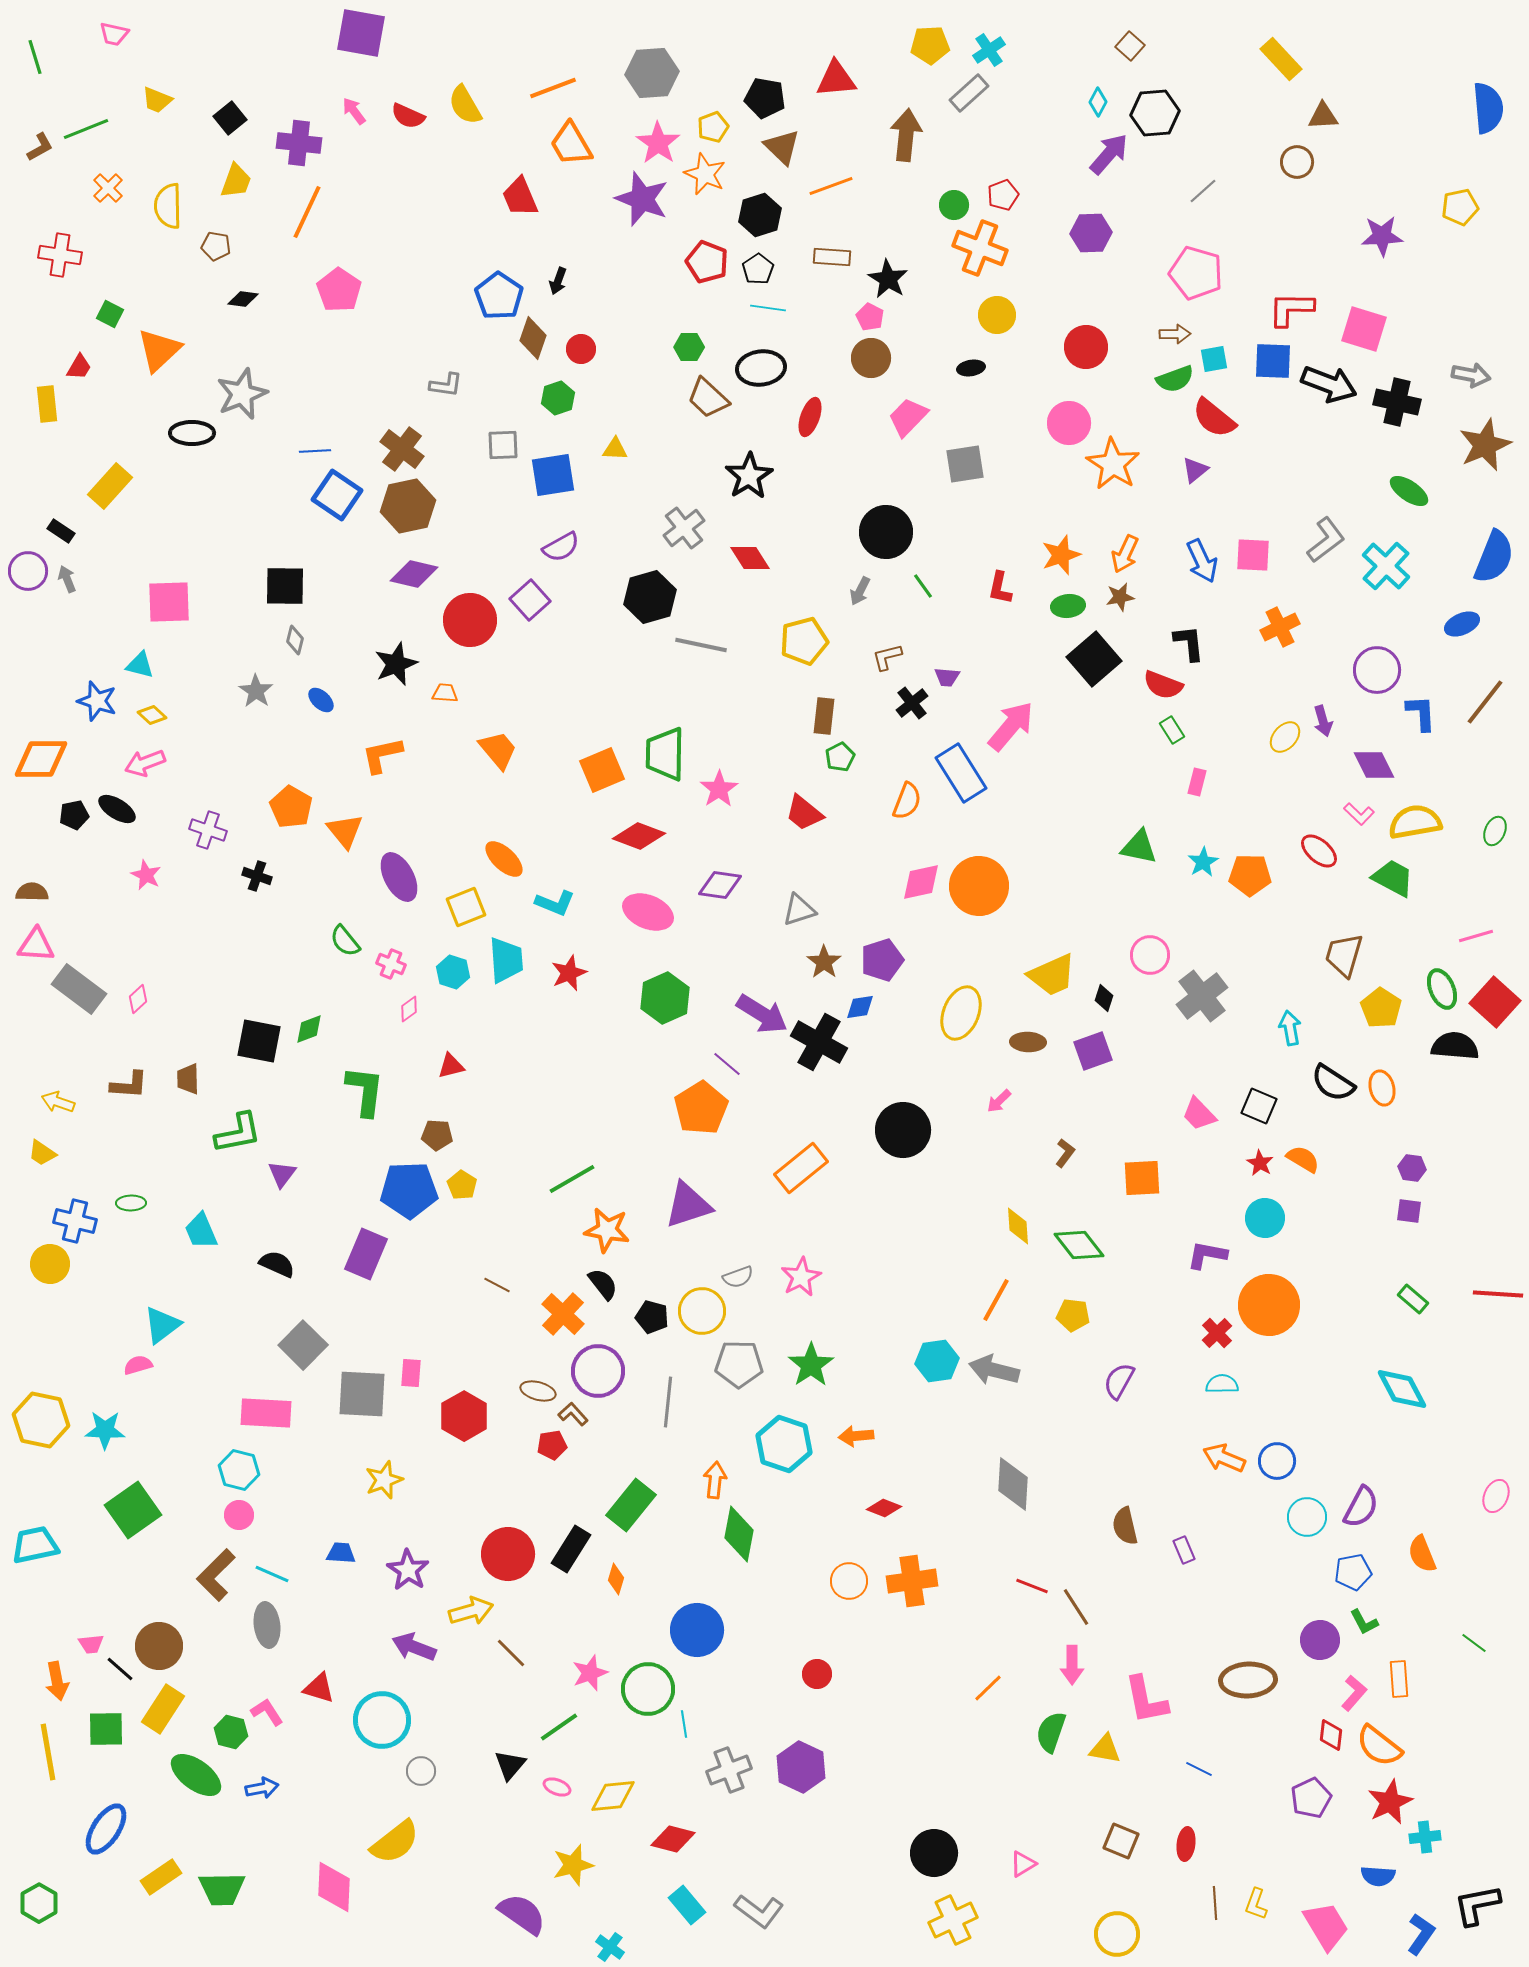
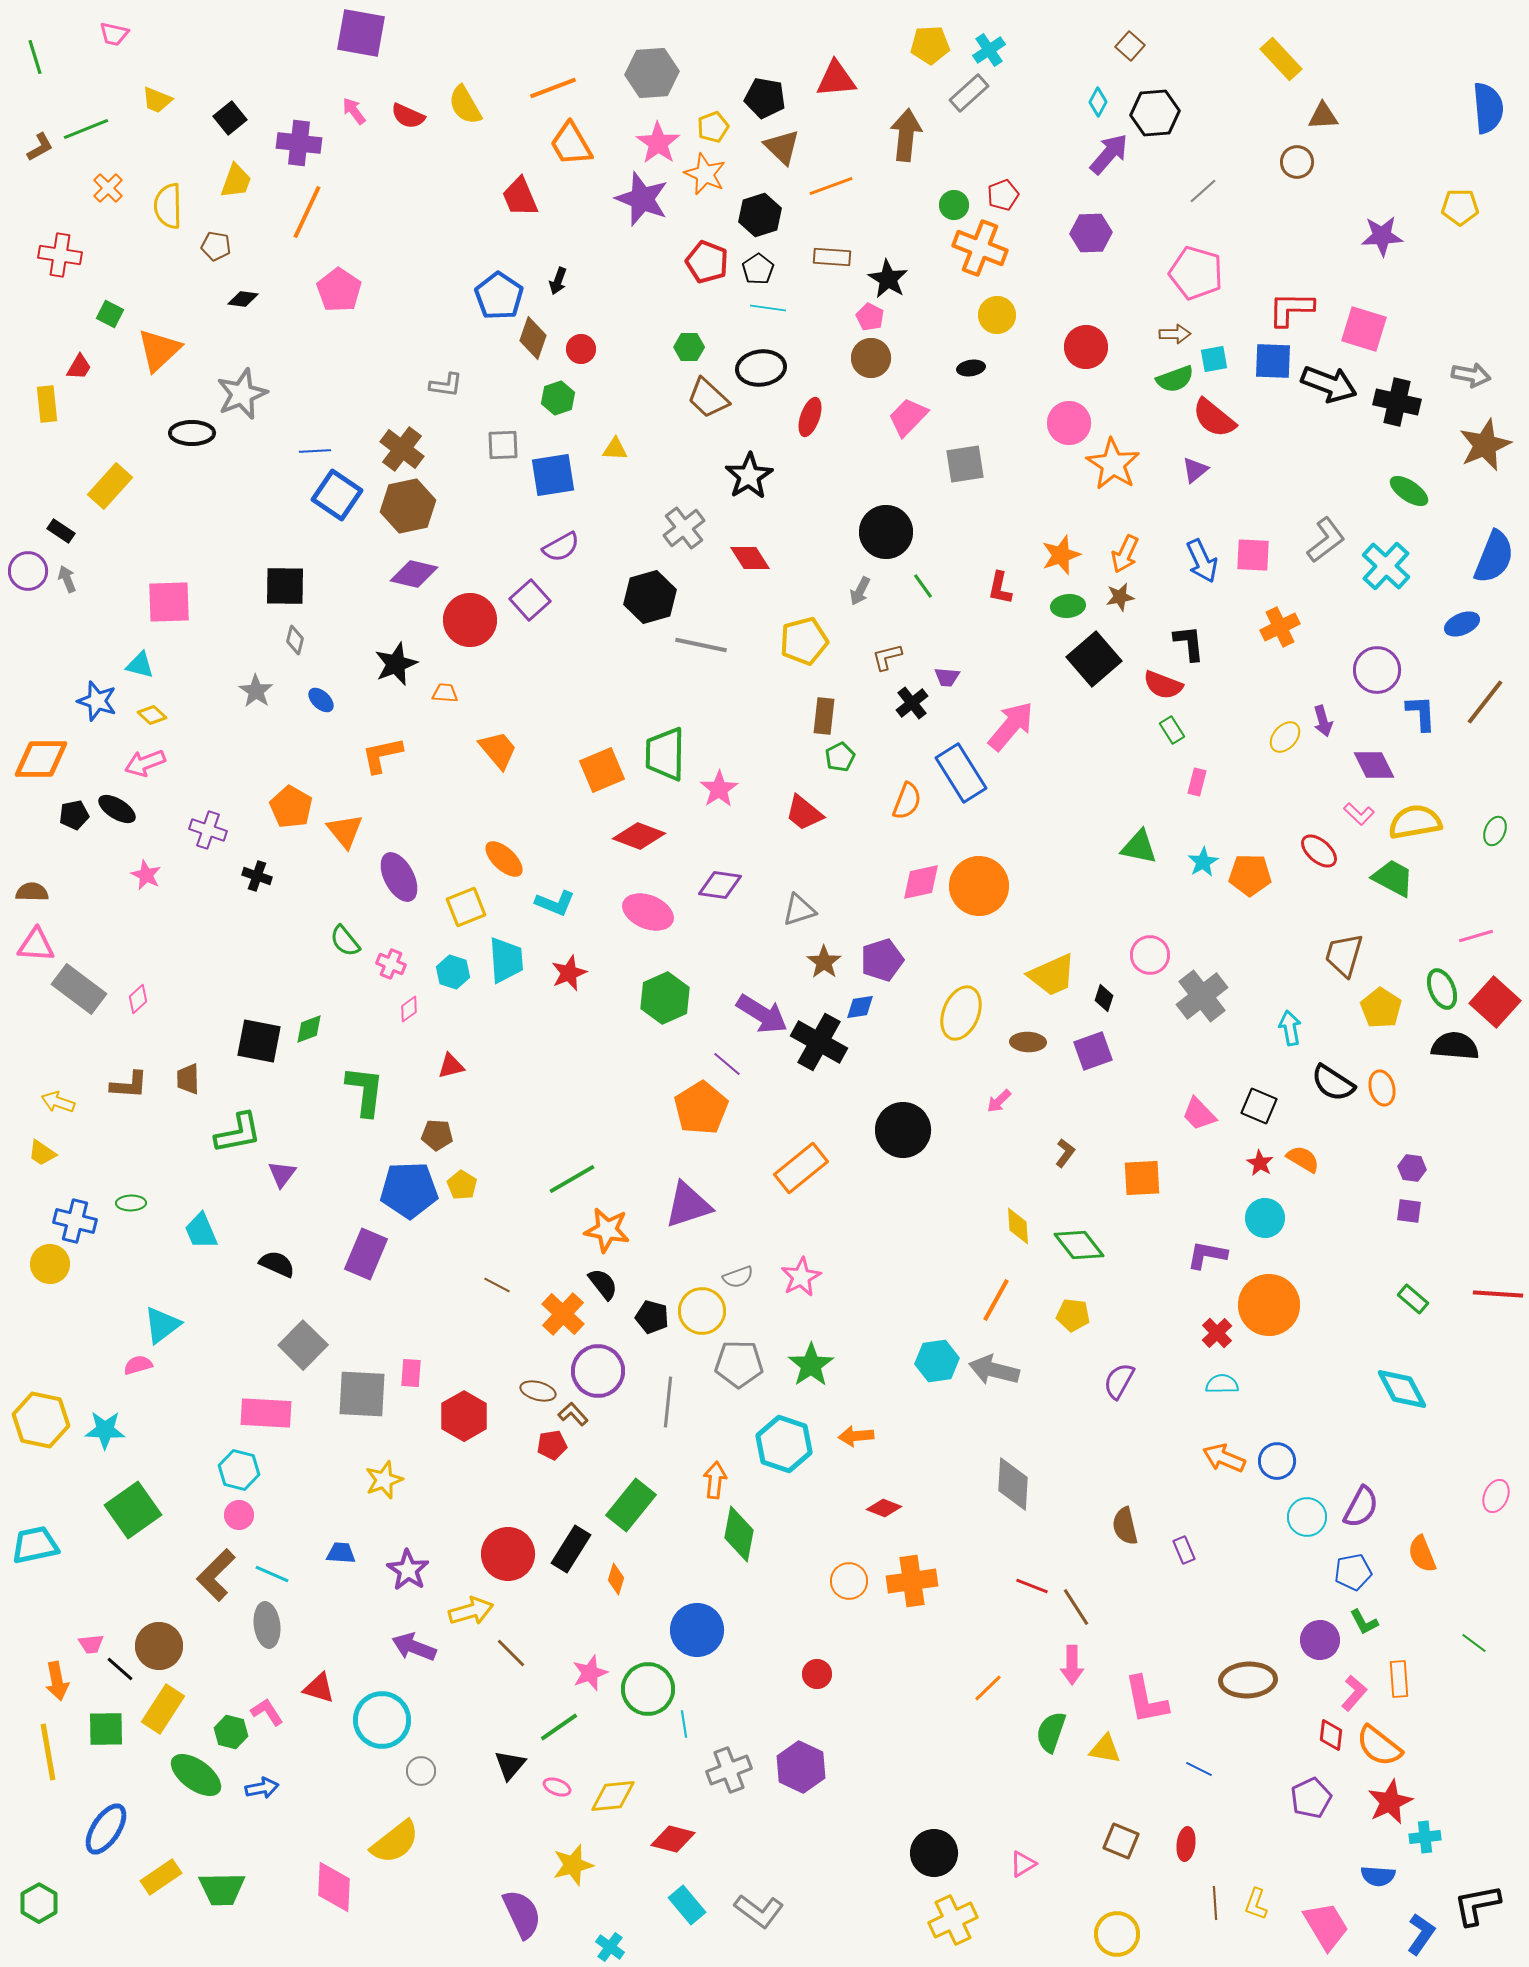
yellow pentagon at (1460, 207): rotated 12 degrees clockwise
purple semicircle at (522, 1914): rotated 30 degrees clockwise
